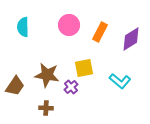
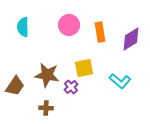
orange rectangle: rotated 36 degrees counterclockwise
